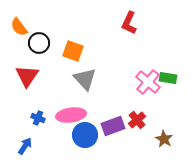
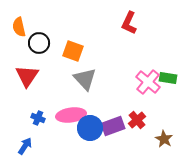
orange semicircle: rotated 24 degrees clockwise
blue circle: moved 5 px right, 7 px up
